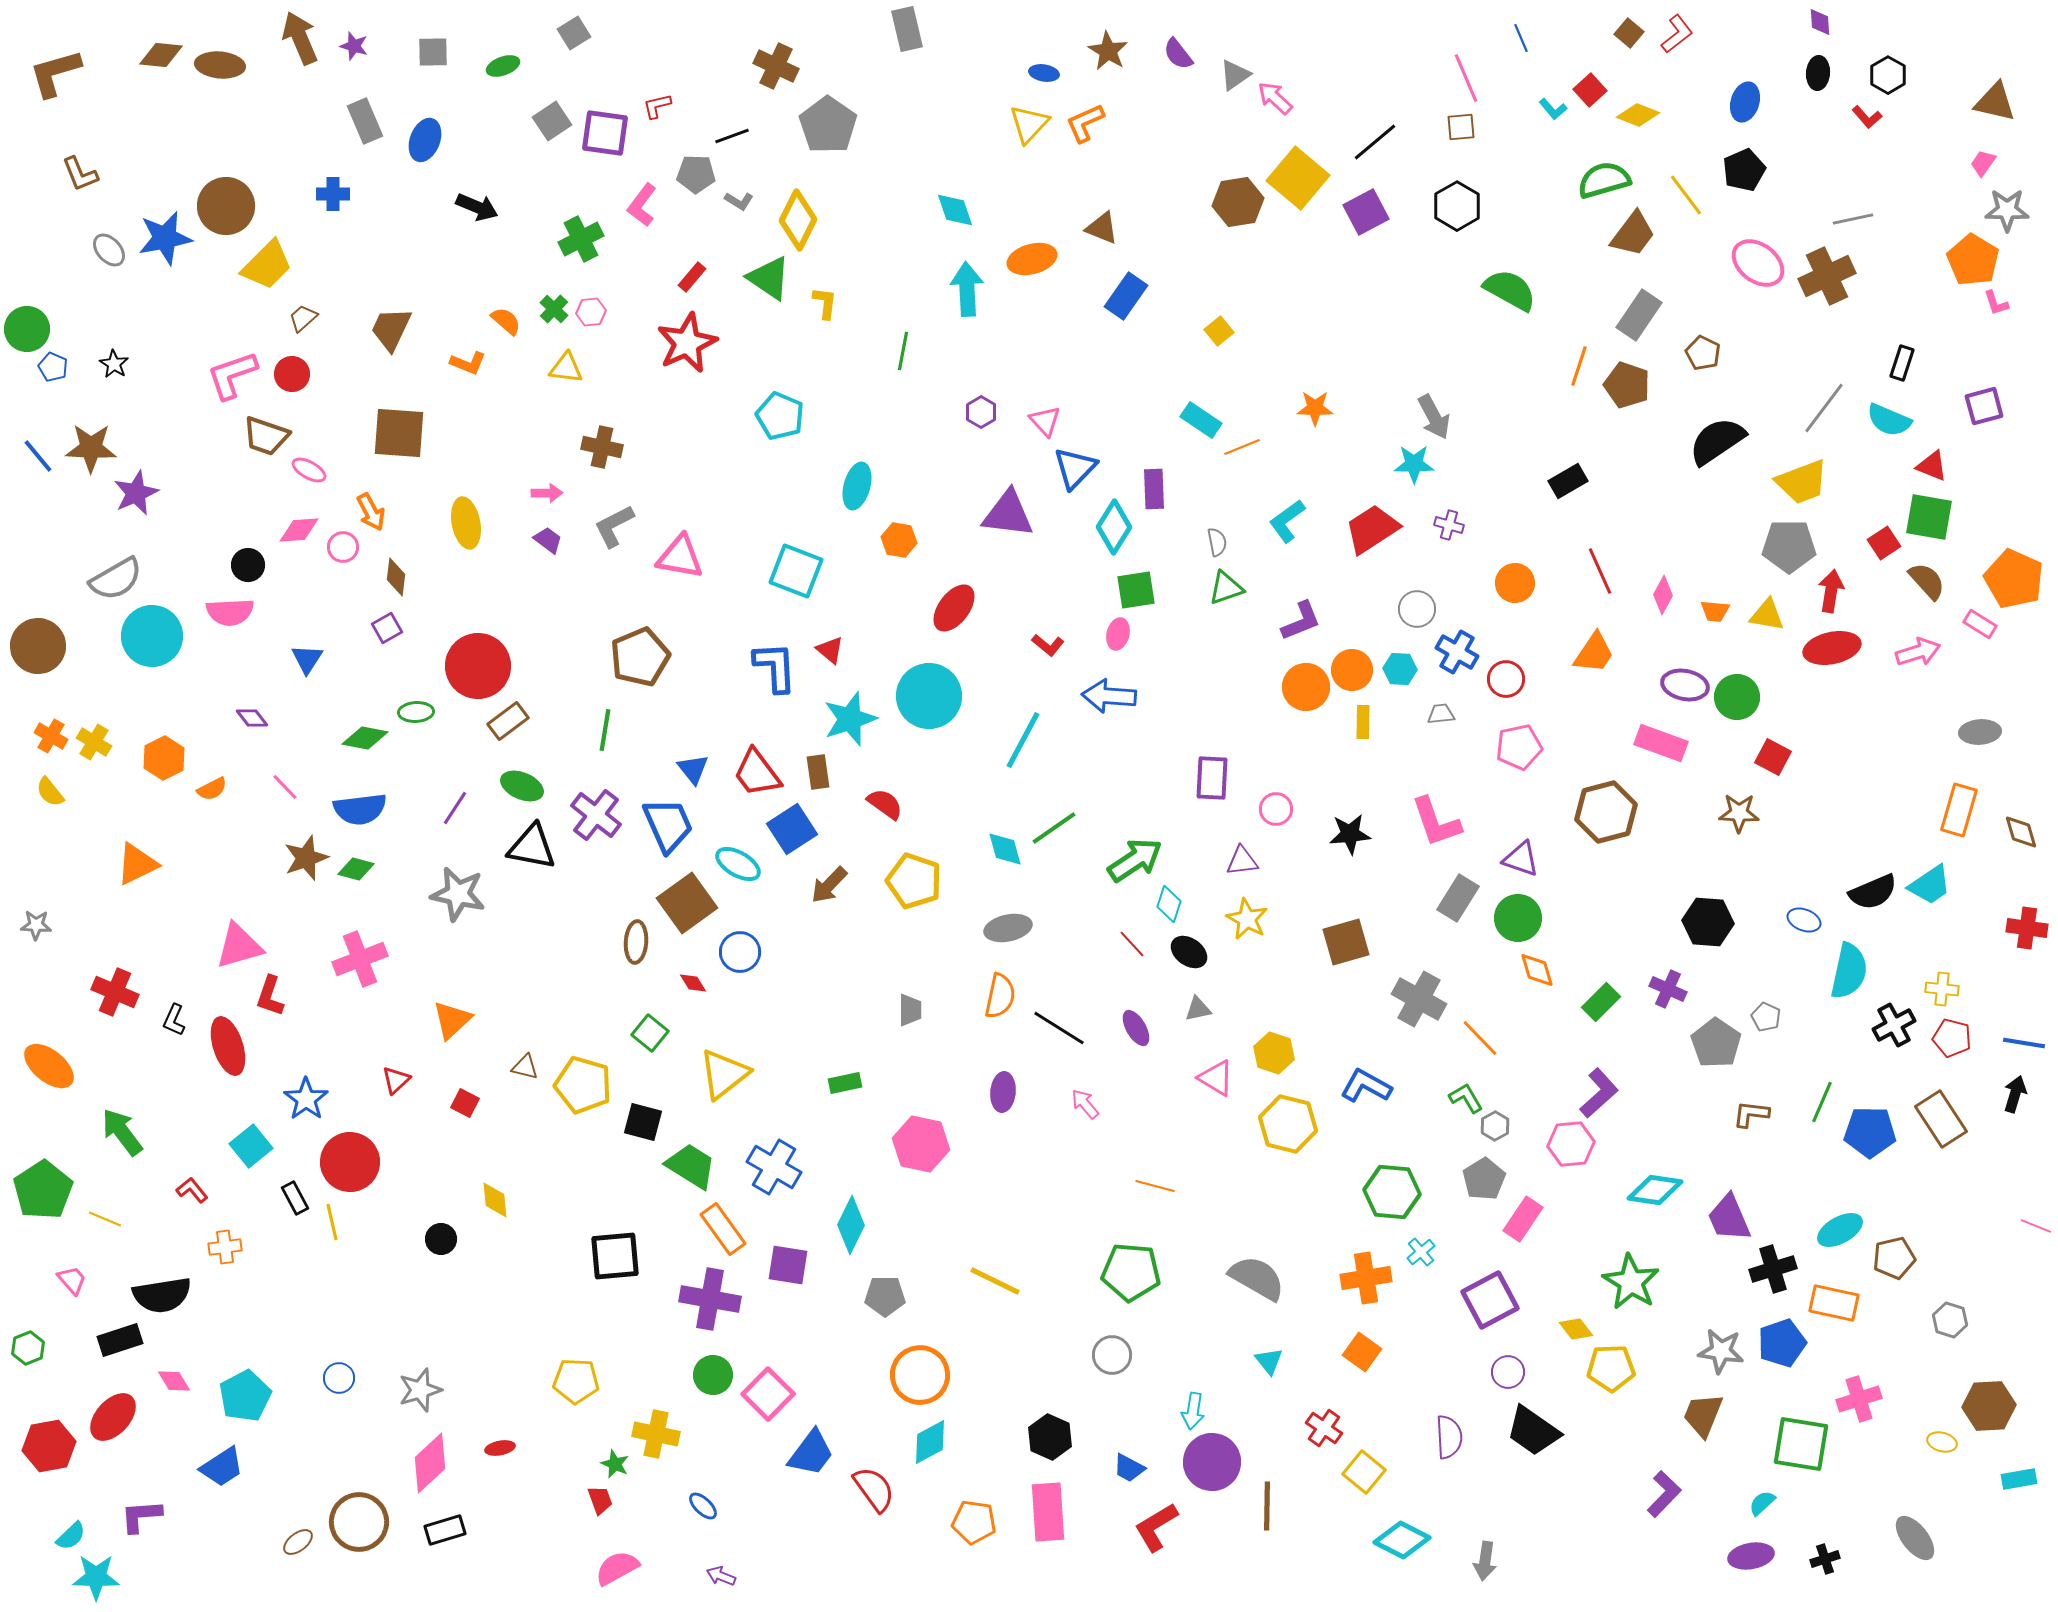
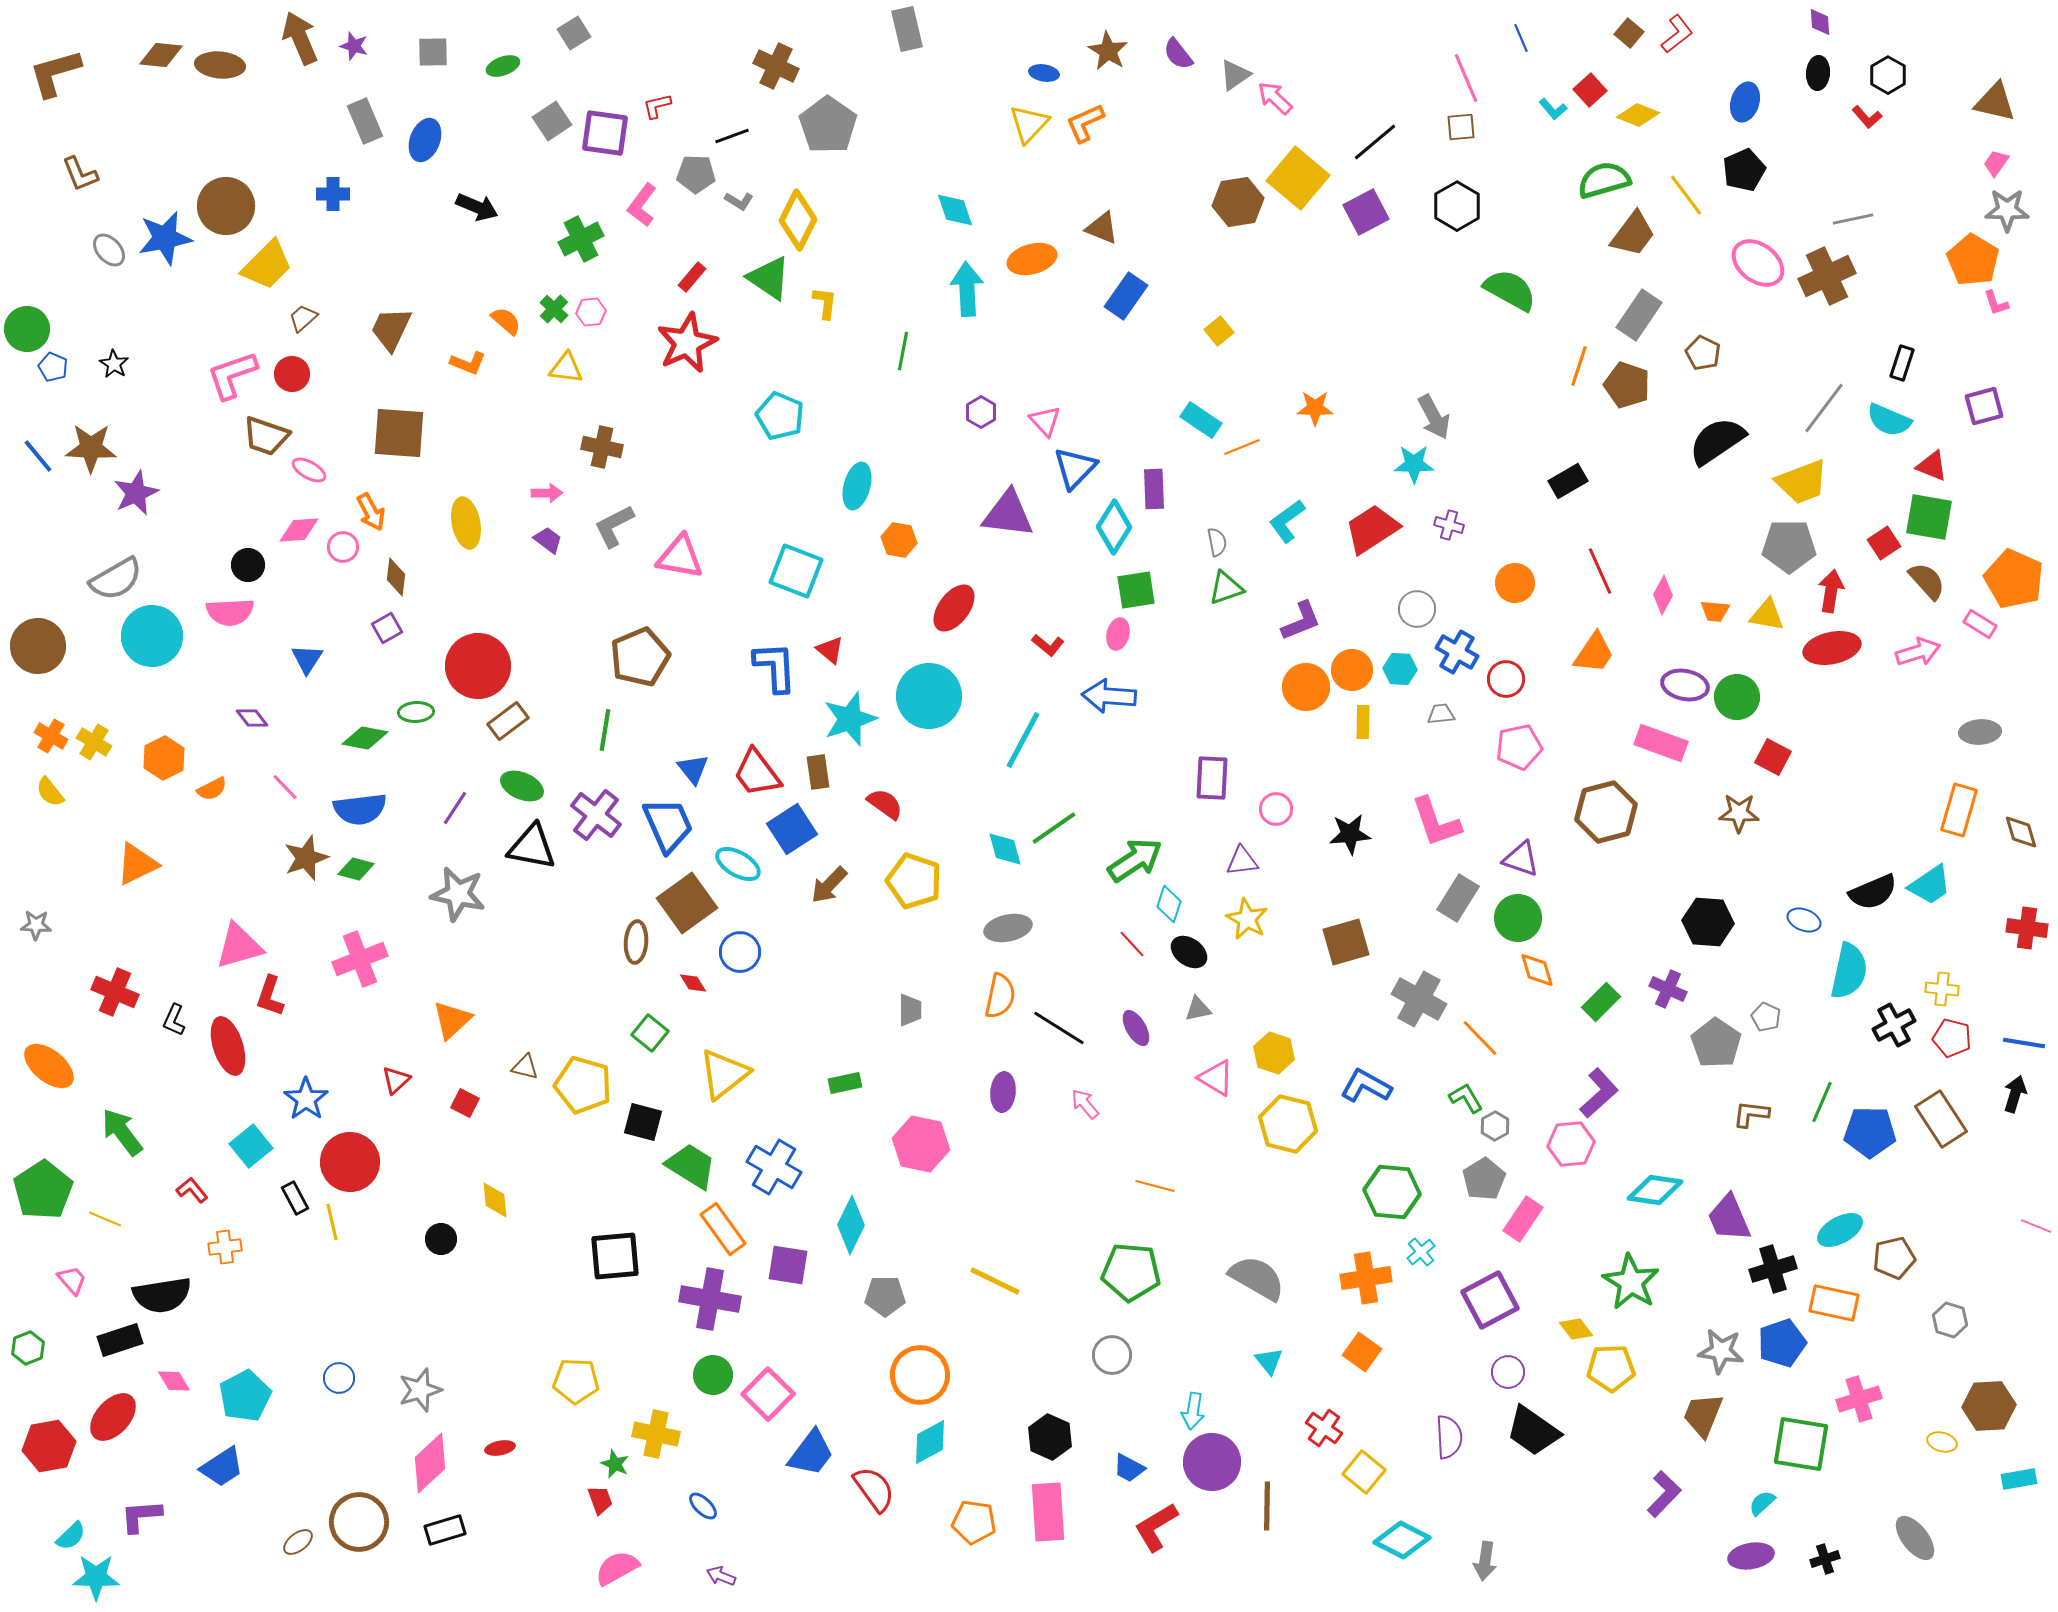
pink trapezoid at (1983, 163): moved 13 px right
